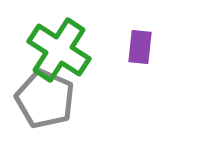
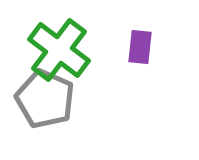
green cross: rotated 4 degrees clockwise
